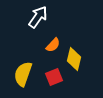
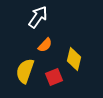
orange semicircle: moved 8 px left
yellow semicircle: moved 2 px right, 3 px up
